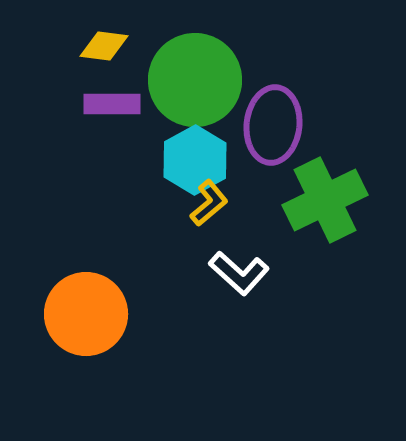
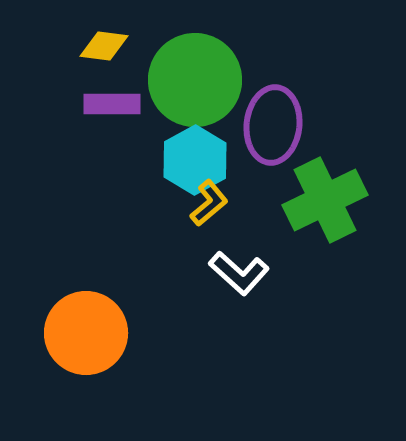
orange circle: moved 19 px down
